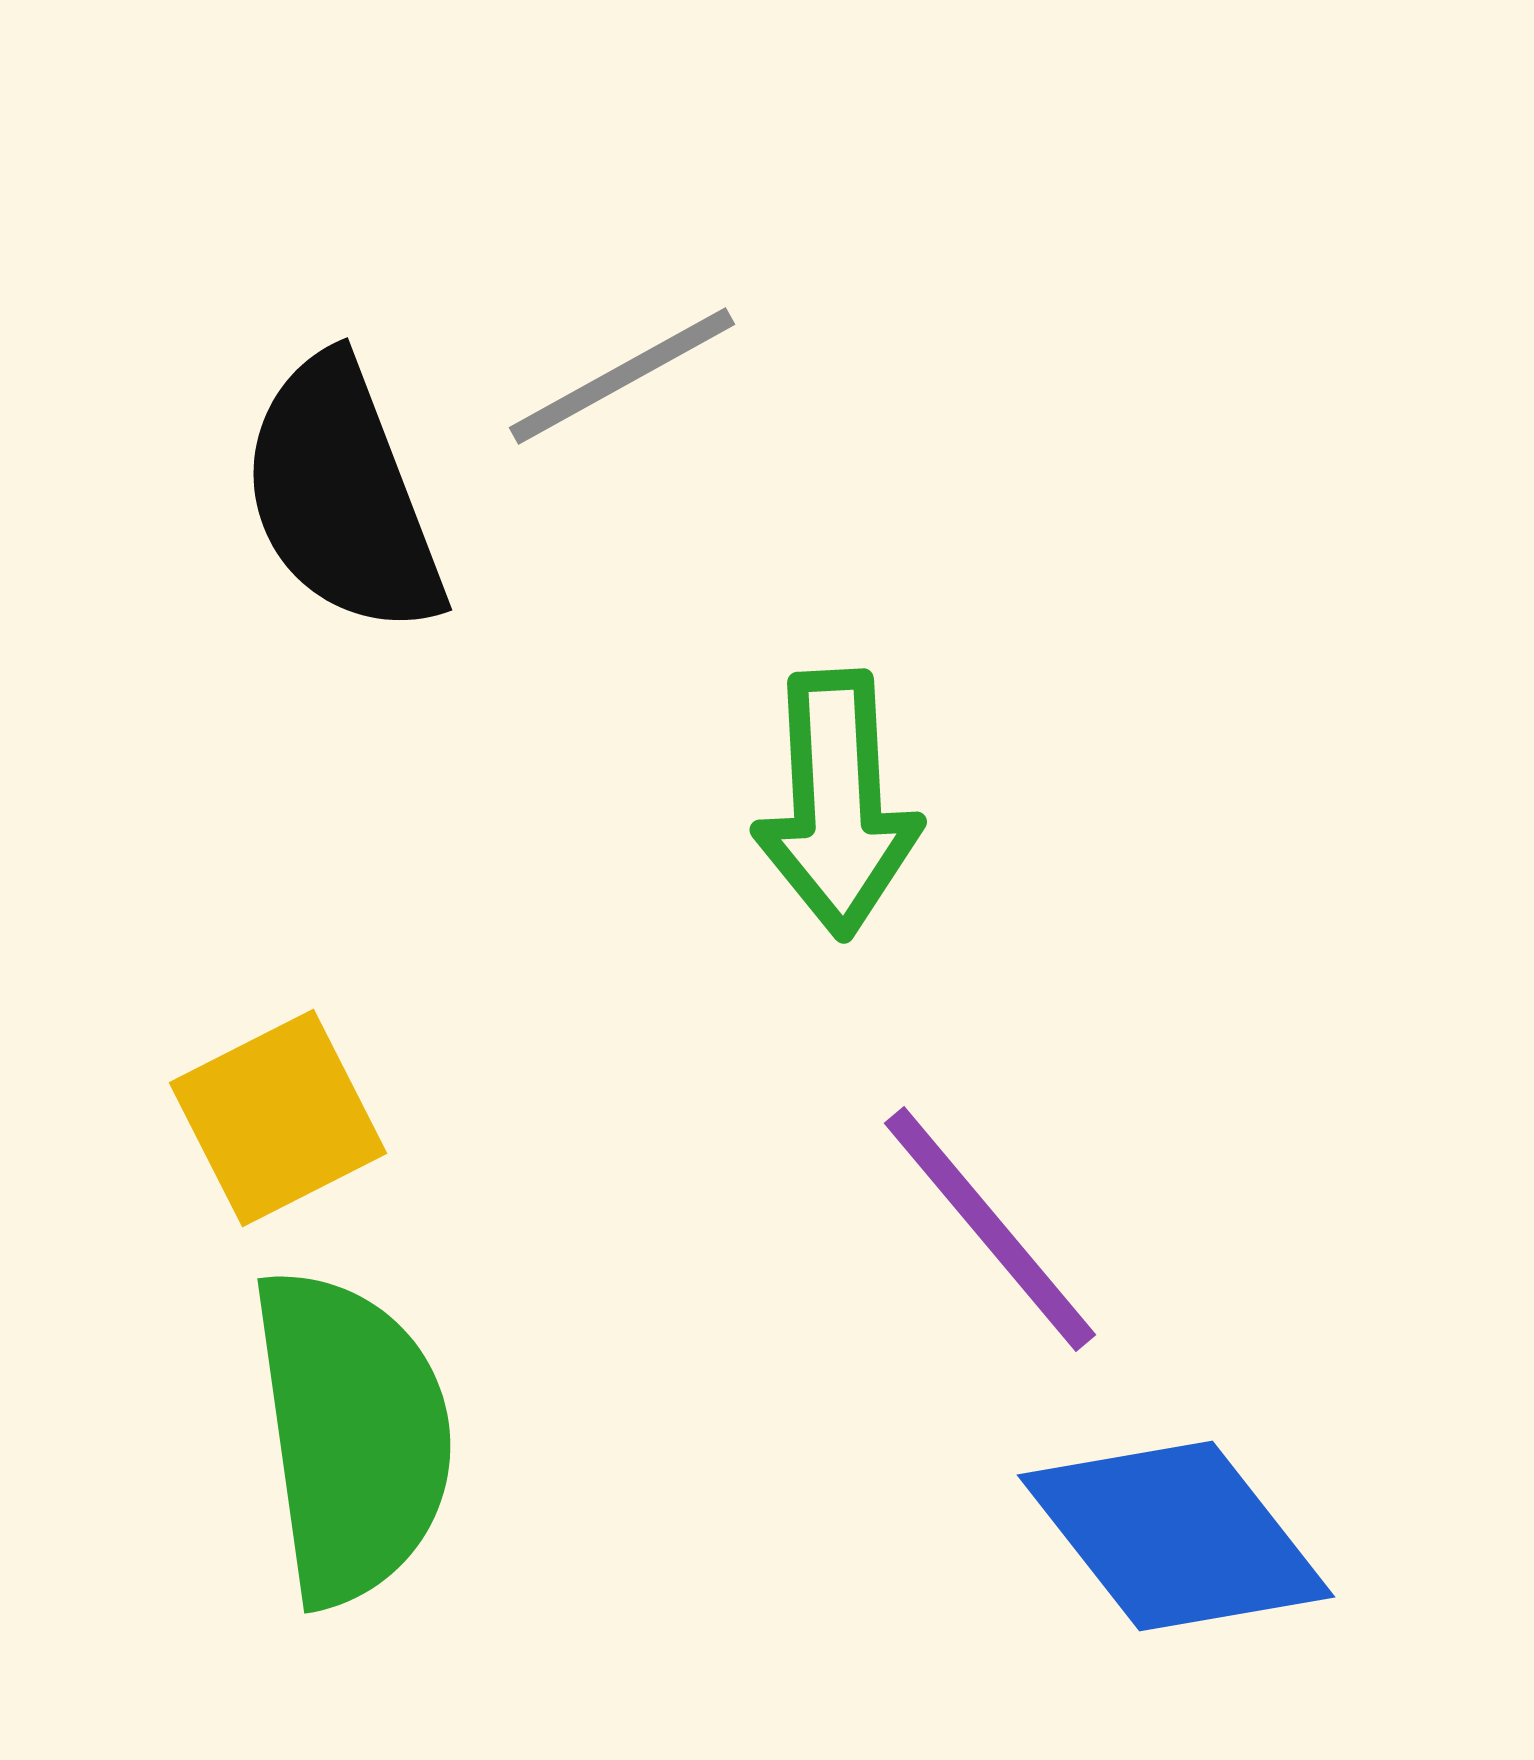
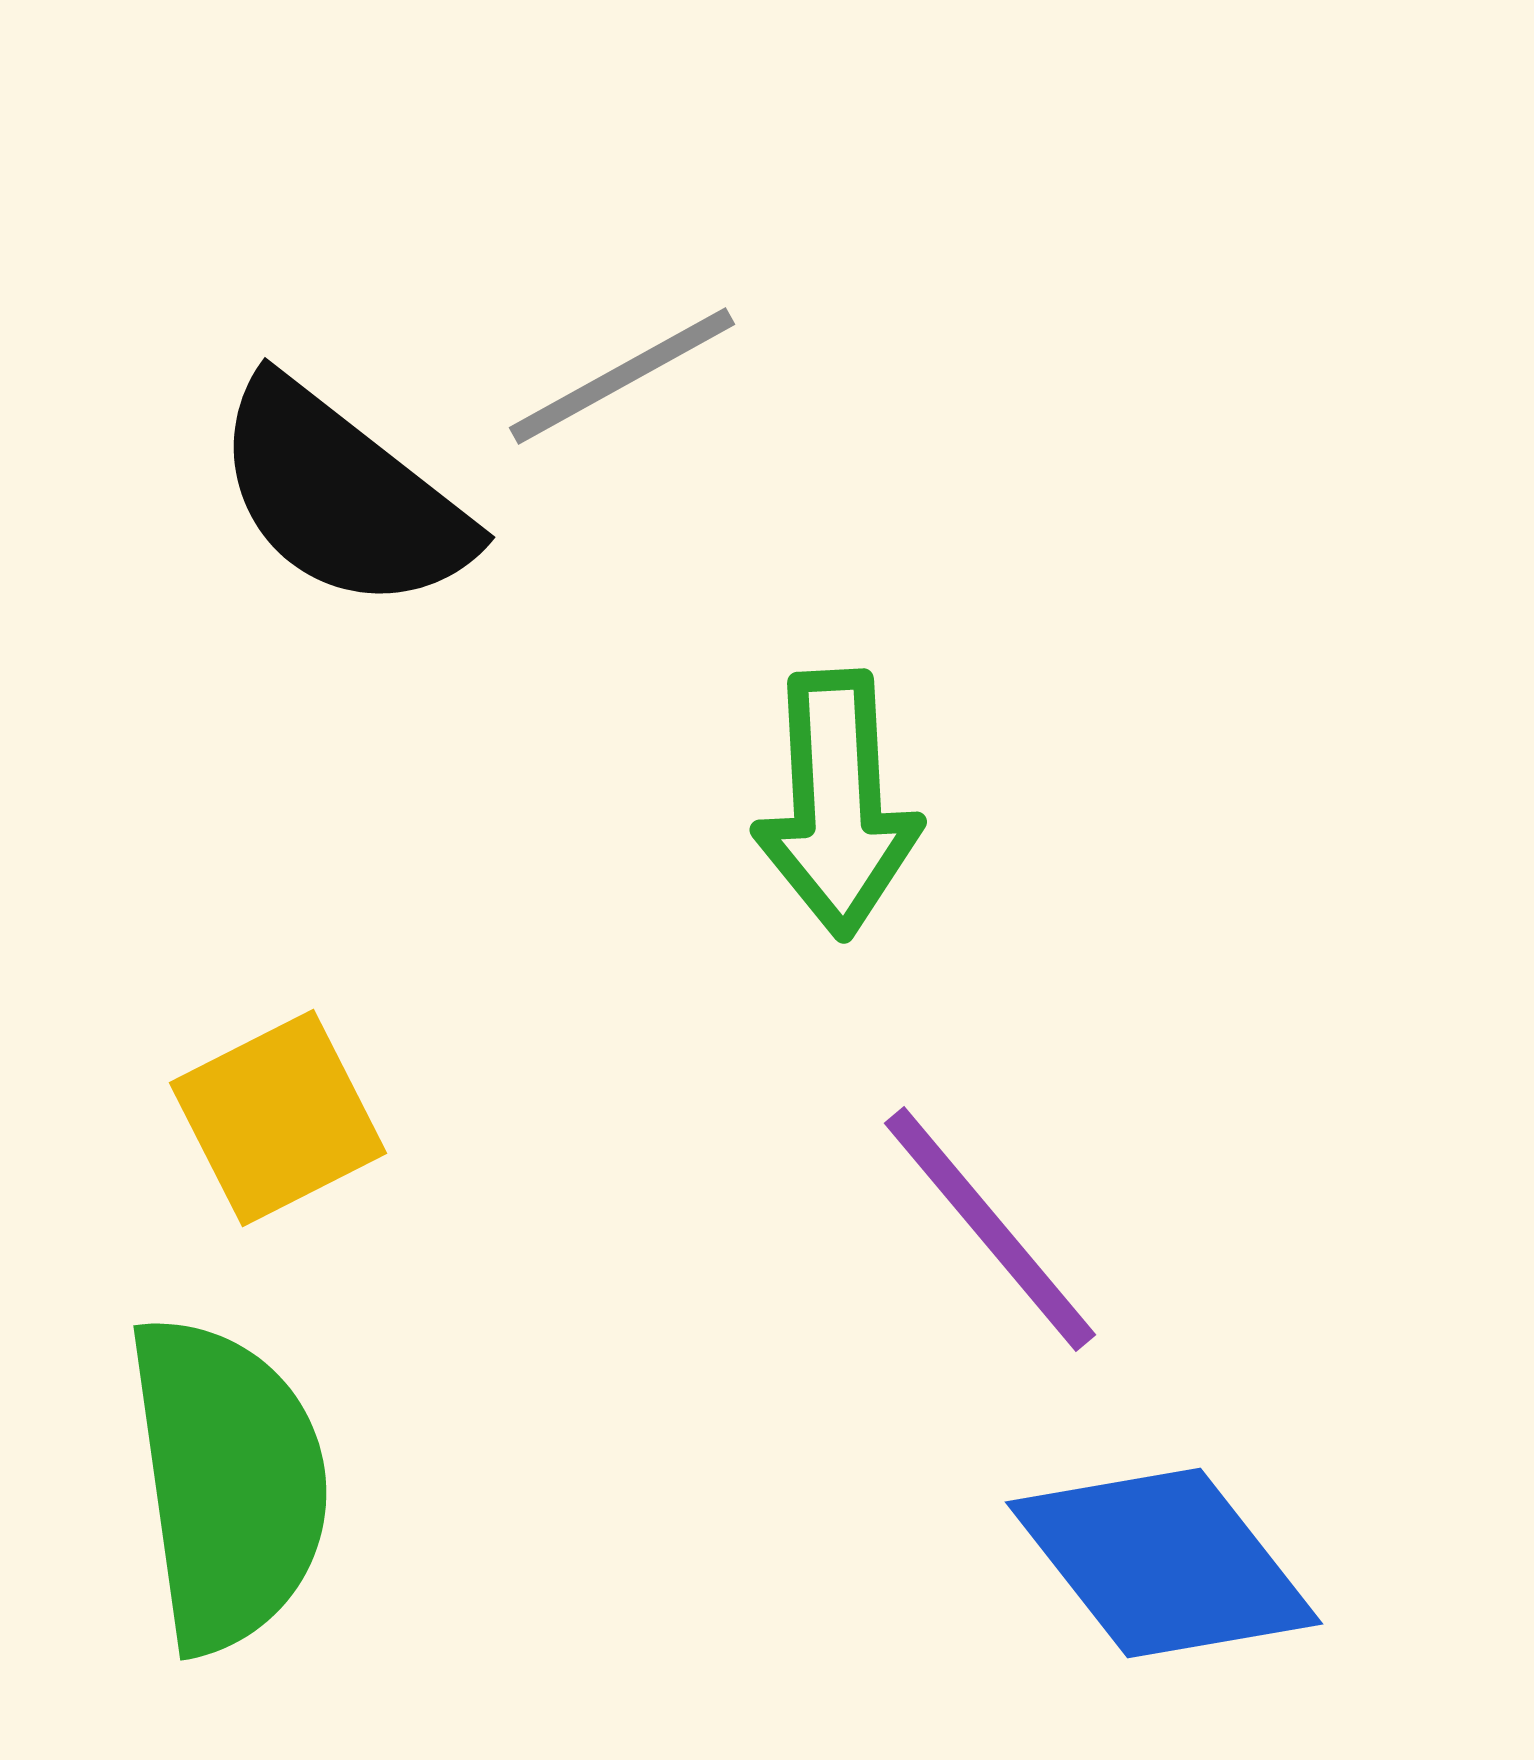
black semicircle: rotated 31 degrees counterclockwise
green semicircle: moved 124 px left, 47 px down
blue diamond: moved 12 px left, 27 px down
